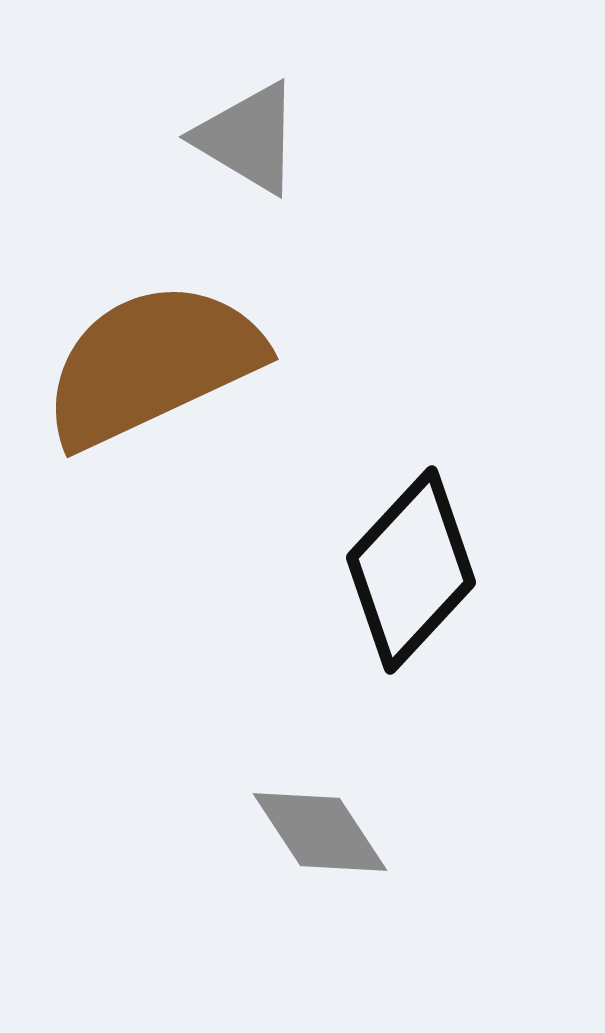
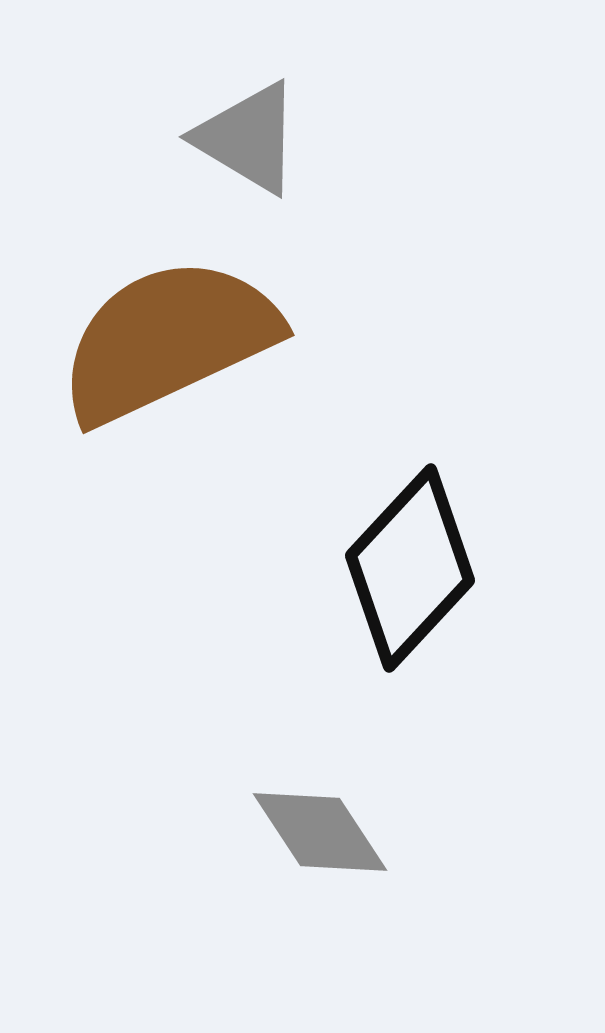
brown semicircle: moved 16 px right, 24 px up
black diamond: moved 1 px left, 2 px up
